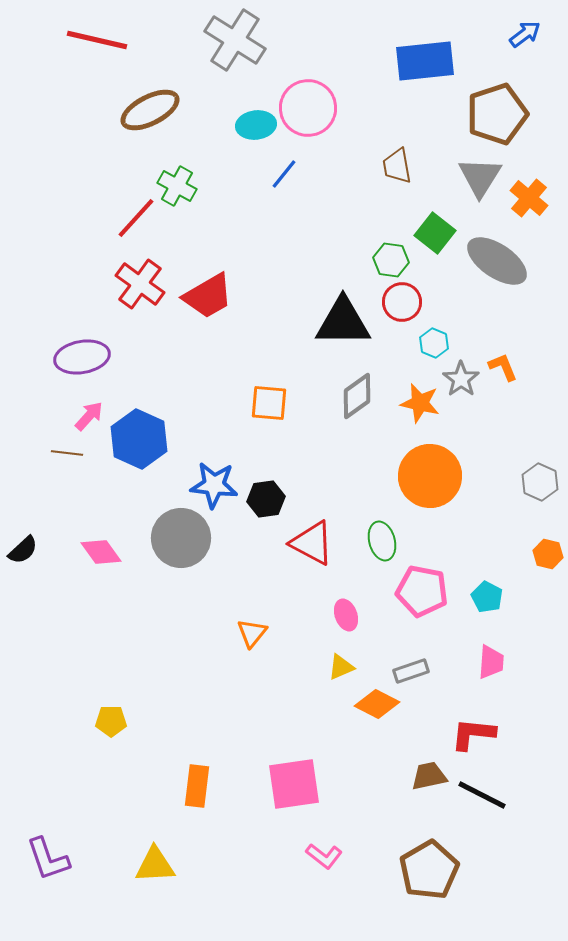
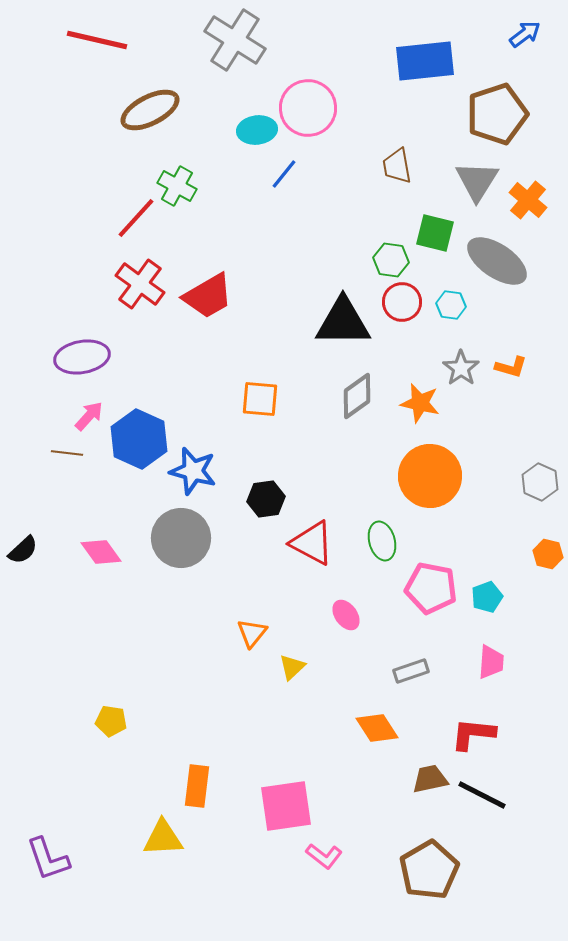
cyan ellipse at (256, 125): moved 1 px right, 5 px down
gray triangle at (480, 177): moved 3 px left, 4 px down
orange cross at (529, 198): moved 1 px left, 2 px down
green square at (435, 233): rotated 24 degrees counterclockwise
cyan hexagon at (434, 343): moved 17 px right, 38 px up; rotated 16 degrees counterclockwise
orange L-shape at (503, 367): moved 8 px right; rotated 128 degrees clockwise
gray star at (461, 379): moved 11 px up
orange square at (269, 403): moved 9 px left, 4 px up
blue star at (214, 485): moved 21 px left, 14 px up; rotated 9 degrees clockwise
pink pentagon at (422, 591): moved 9 px right, 3 px up
cyan pentagon at (487, 597): rotated 24 degrees clockwise
pink ellipse at (346, 615): rotated 16 degrees counterclockwise
yellow triangle at (341, 667): moved 49 px left; rotated 20 degrees counterclockwise
orange diamond at (377, 704): moved 24 px down; rotated 30 degrees clockwise
yellow pentagon at (111, 721): rotated 8 degrees clockwise
brown trapezoid at (429, 776): moved 1 px right, 3 px down
pink square at (294, 784): moved 8 px left, 22 px down
yellow triangle at (155, 865): moved 8 px right, 27 px up
